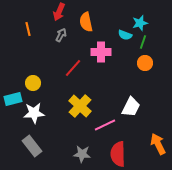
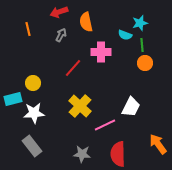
red arrow: rotated 48 degrees clockwise
green line: moved 1 px left, 3 px down; rotated 24 degrees counterclockwise
orange arrow: rotated 10 degrees counterclockwise
